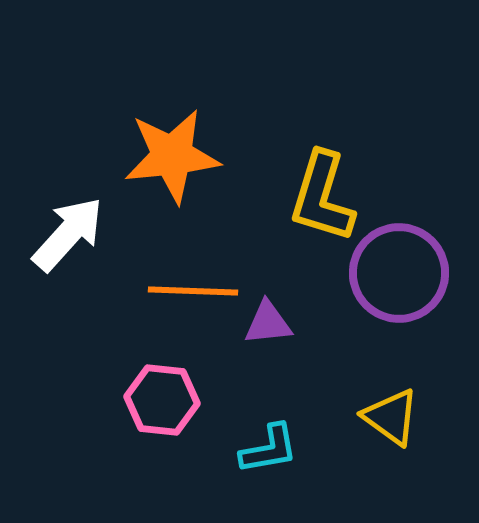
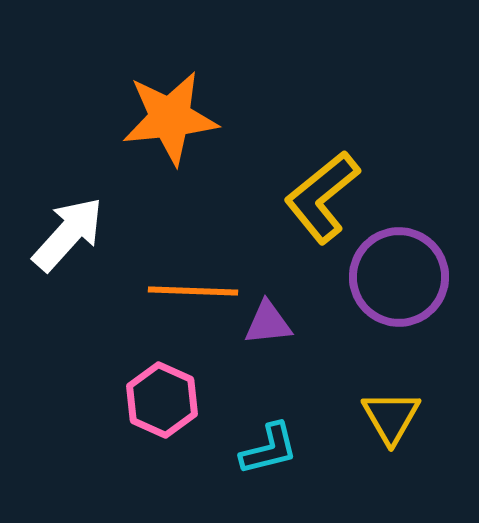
orange star: moved 2 px left, 38 px up
yellow L-shape: rotated 34 degrees clockwise
purple circle: moved 4 px down
pink hexagon: rotated 18 degrees clockwise
yellow triangle: rotated 24 degrees clockwise
cyan L-shape: rotated 4 degrees counterclockwise
